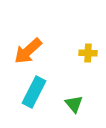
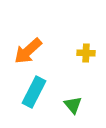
yellow cross: moved 2 px left
green triangle: moved 1 px left, 1 px down
